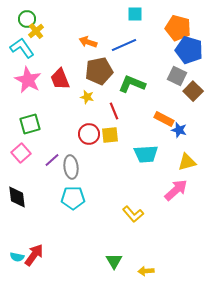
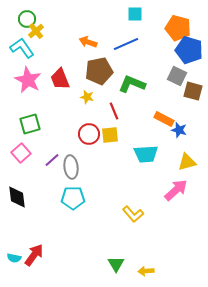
blue line: moved 2 px right, 1 px up
brown square: rotated 30 degrees counterclockwise
cyan semicircle: moved 3 px left, 1 px down
green triangle: moved 2 px right, 3 px down
